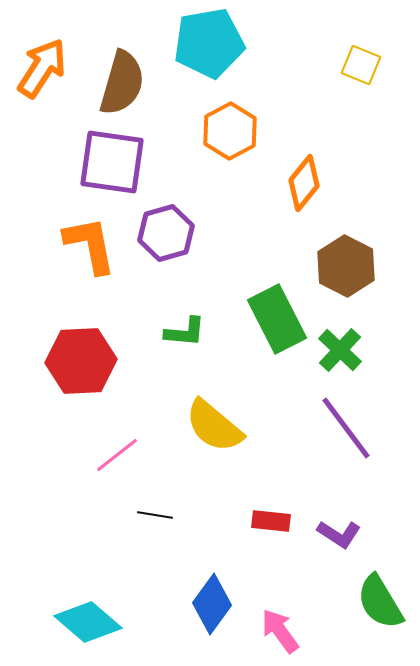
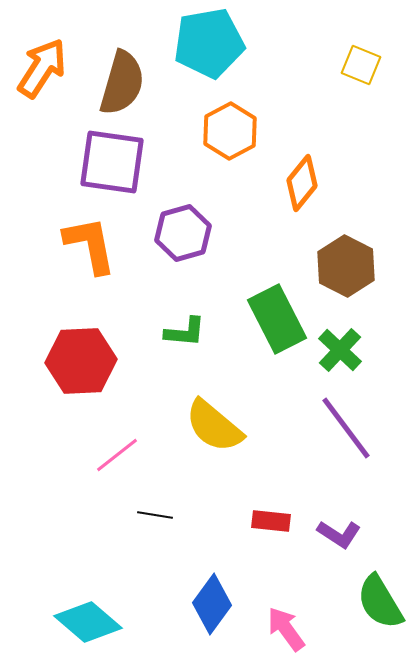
orange diamond: moved 2 px left
purple hexagon: moved 17 px right
pink arrow: moved 6 px right, 2 px up
